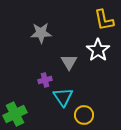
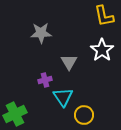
yellow L-shape: moved 4 px up
white star: moved 4 px right
